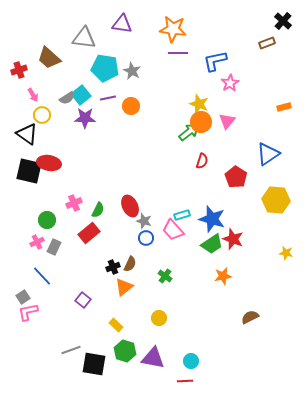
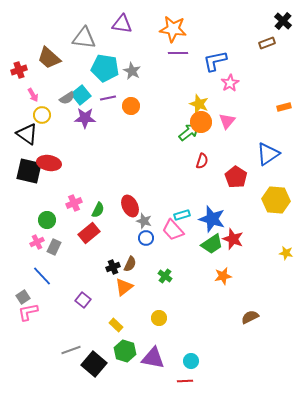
black square at (94, 364): rotated 30 degrees clockwise
